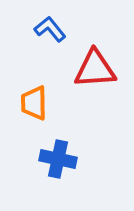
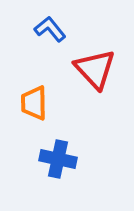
red triangle: rotated 51 degrees clockwise
